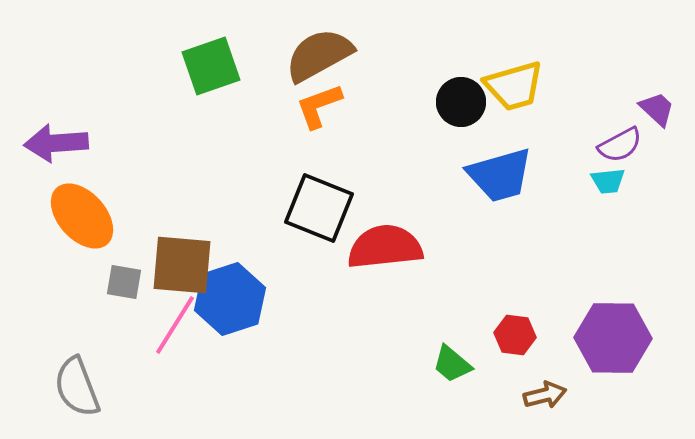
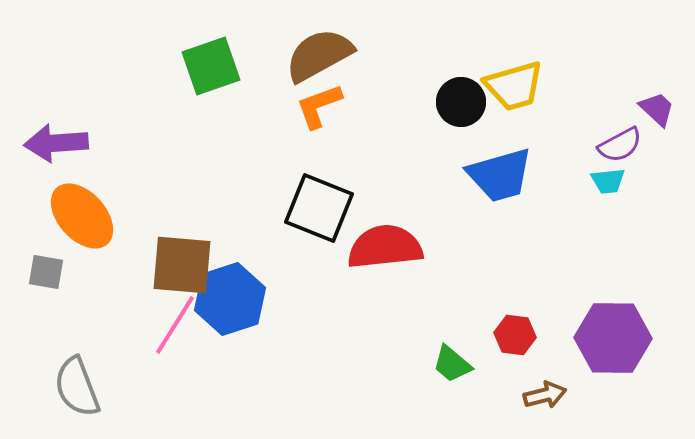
gray square: moved 78 px left, 10 px up
